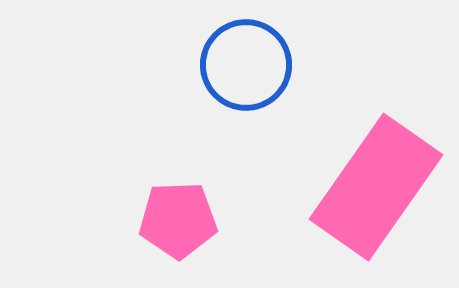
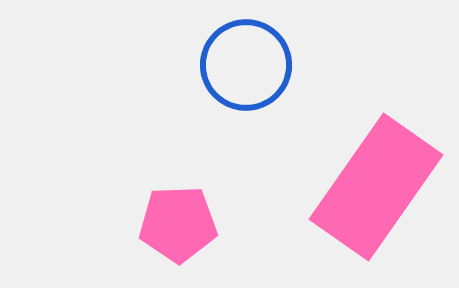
pink pentagon: moved 4 px down
